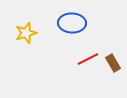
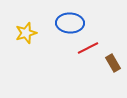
blue ellipse: moved 2 px left
red line: moved 11 px up
